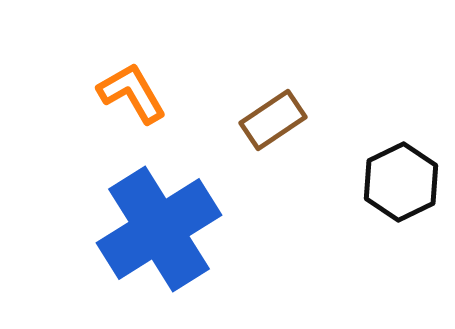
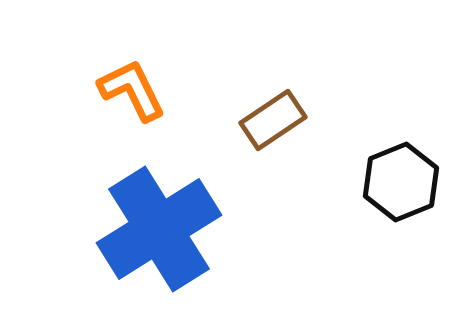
orange L-shape: moved 3 px up; rotated 4 degrees clockwise
black hexagon: rotated 4 degrees clockwise
